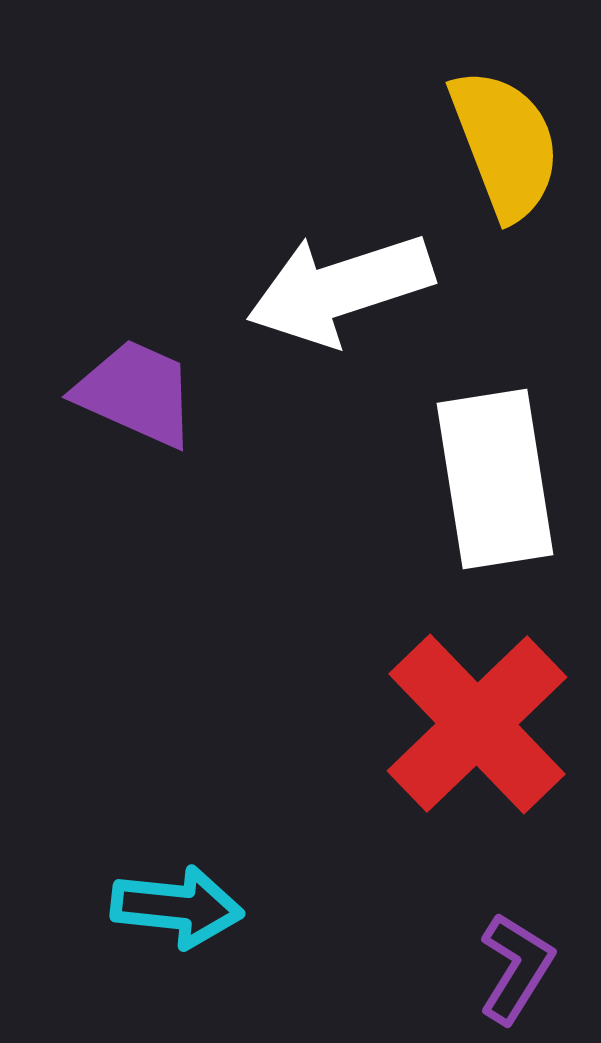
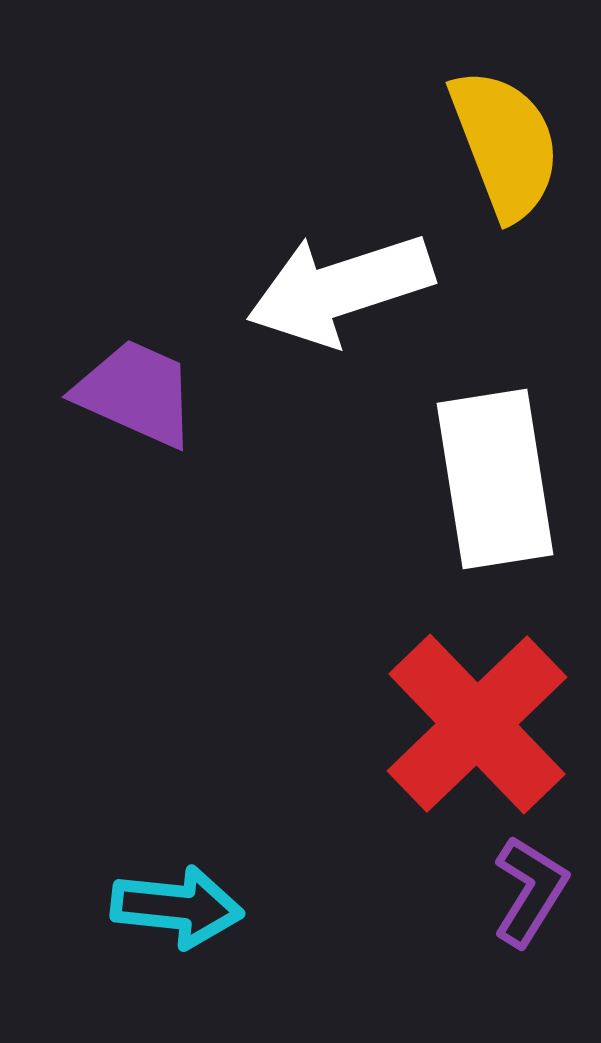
purple L-shape: moved 14 px right, 77 px up
